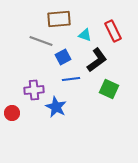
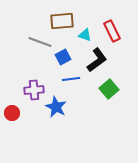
brown rectangle: moved 3 px right, 2 px down
red rectangle: moved 1 px left
gray line: moved 1 px left, 1 px down
green square: rotated 24 degrees clockwise
